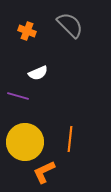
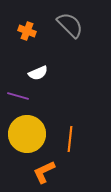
yellow circle: moved 2 px right, 8 px up
